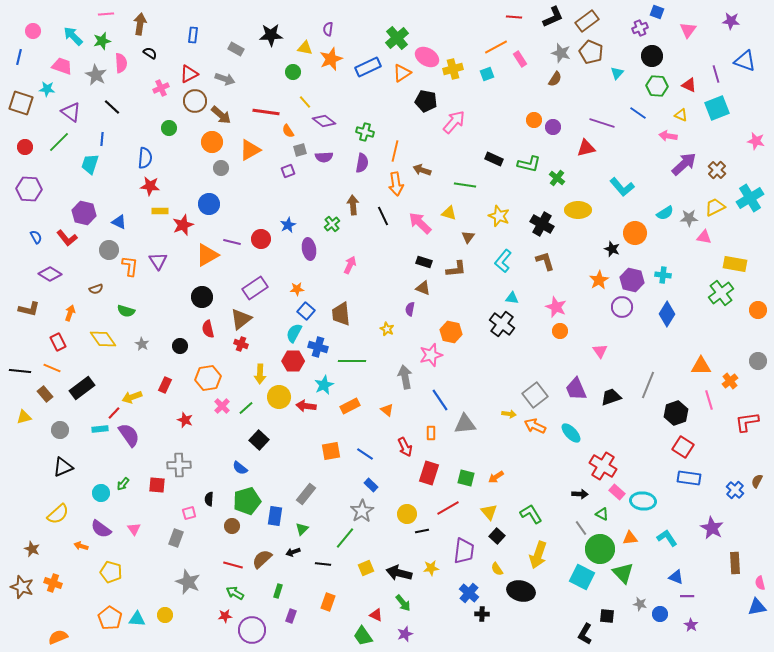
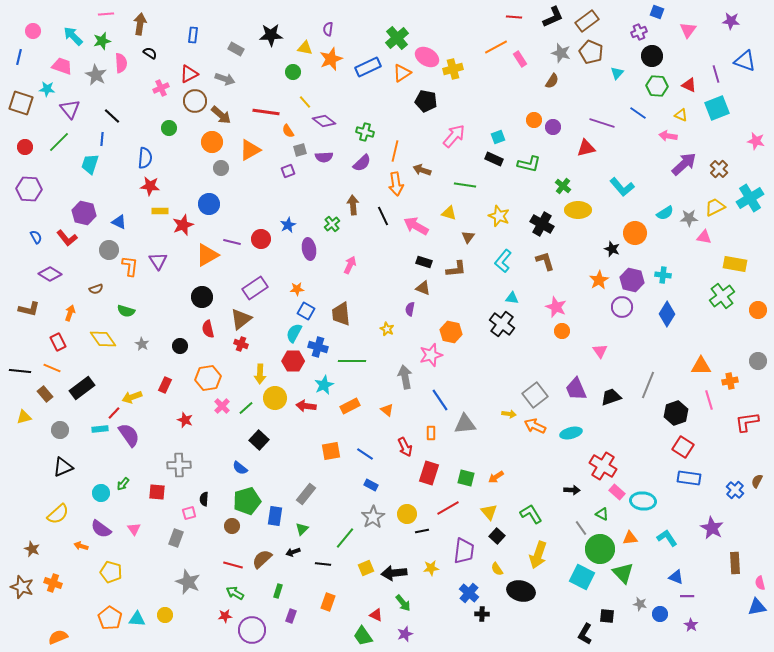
purple cross at (640, 28): moved 1 px left, 4 px down
cyan square at (487, 74): moved 11 px right, 63 px down
brown semicircle at (555, 79): moved 3 px left, 2 px down
black line at (112, 107): moved 9 px down
purple triangle at (71, 112): moved 1 px left, 3 px up; rotated 15 degrees clockwise
pink arrow at (454, 122): moved 14 px down
purple semicircle at (362, 163): rotated 36 degrees clockwise
brown cross at (717, 170): moved 2 px right, 1 px up
green cross at (557, 178): moved 6 px right, 8 px down
pink arrow at (420, 223): moved 4 px left, 3 px down; rotated 15 degrees counterclockwise
green cross at (721, 293): moved 1 px right, 3 px down
blue square at (306, 311): rotated 12 degrees counterclockwise
orange circle at (560, 331): moved 2 px right
orange cross at (730, 381): rotated 28 degrees clockwise
yellow circle at (279, 397): moved 4 px left, 1 px down
cyan ellipse at (571, 433): rotated 60 degrees counterclockwise
red square at (157, 485): moved 7 px down
blue rectangle at (371, 485): rotated 16 degrees counterclockwise
black arrow at (580, 494): moved 8 px left, 4 px up
black semicircle at (209, 499): moved 5 px left
gray star at (362, 511): moved 11 px right, 6 px down
black arrow at (399, 573): moved 5 px left; rotated 20 degrees counterclockwise
